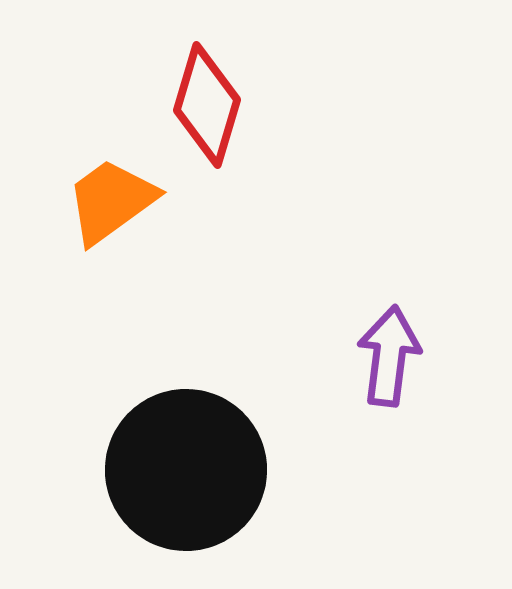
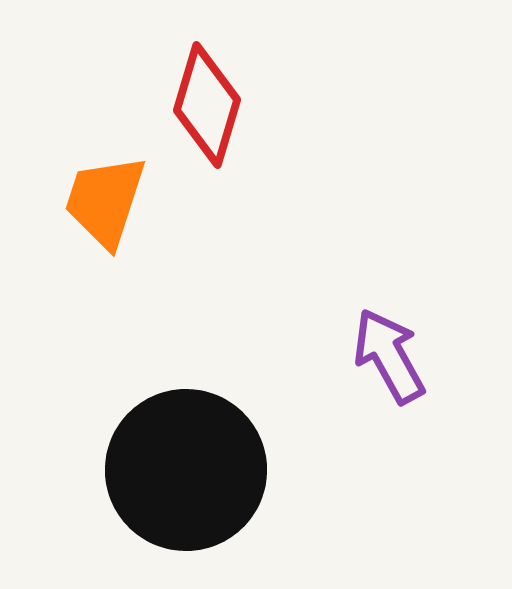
orange trapezoid: moved 6 px left; rotated 36 degrees counterclockwise
purple arrow: rotated 36 degrees counterclockwise
